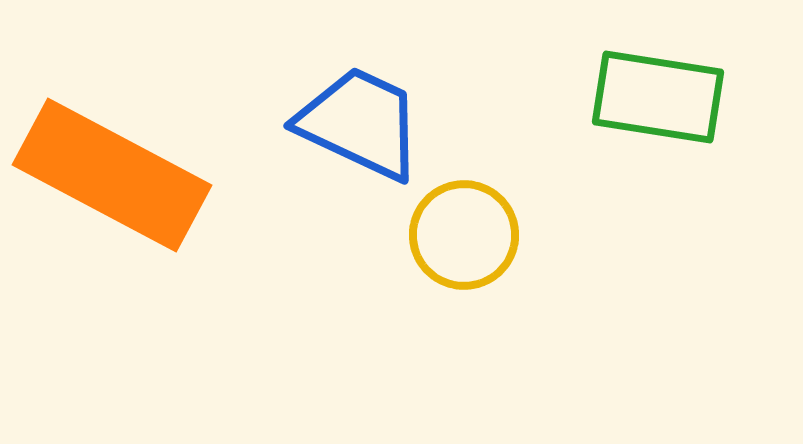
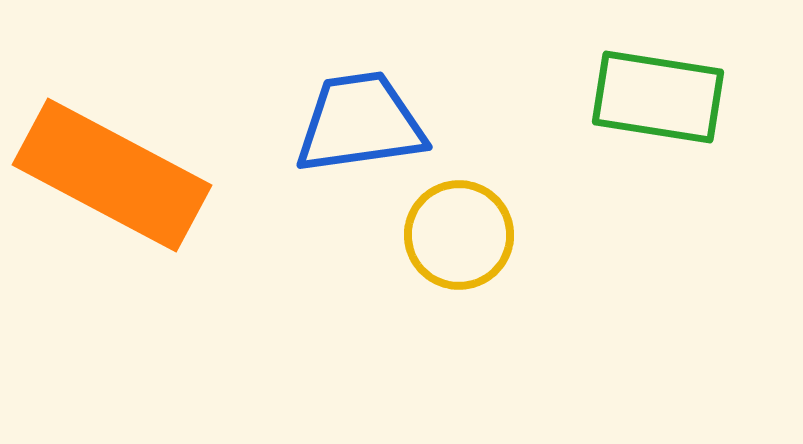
blue trapezoid: rotated 33 degrees counterclockwise
yellow circle: moved 5 px left
